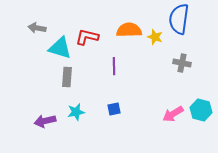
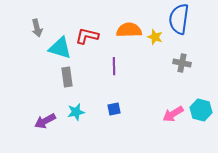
gray arrow: rotated 114 degrees counterclockwise
red L-shape: moved 1 px up
gray rectangle: rotated 12 degrees counterclockwise
purple arrow: rotated 15 degrees counterclockwise
